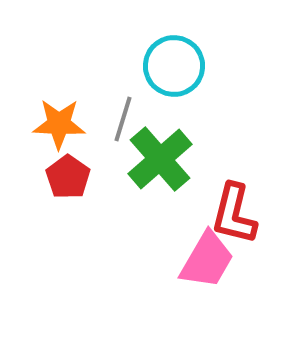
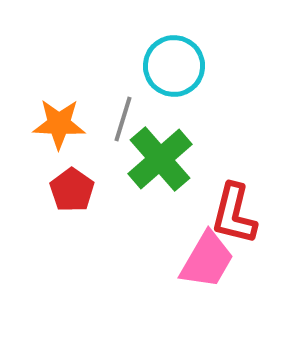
red pentagon: moved 4 px right, 13 px down
